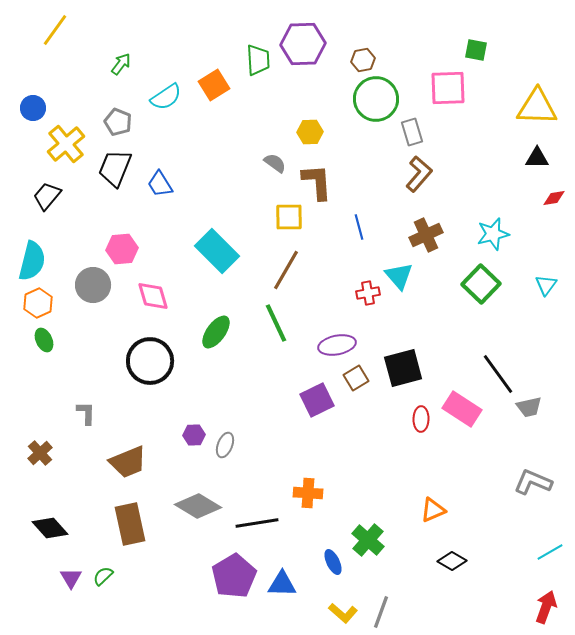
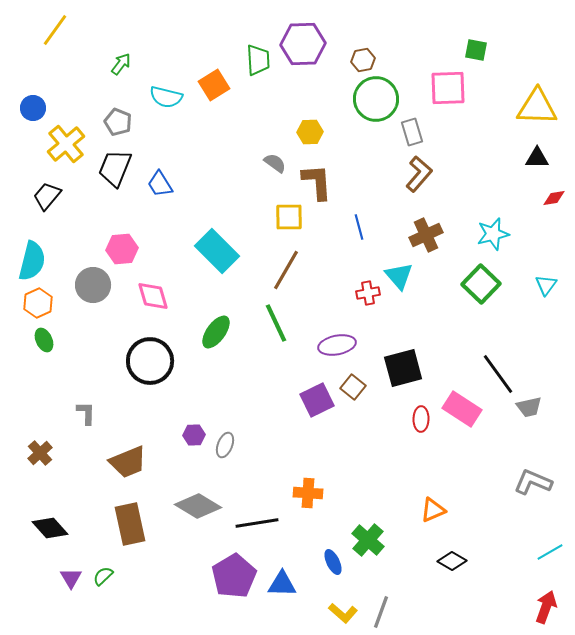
cyan semicircle at (166, 97): rotated 48 degrees clockwise
brown square at (356, 378): moved 3 px left, 9 px down; rotated 20 degrees counterclockwise
